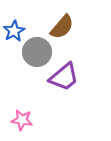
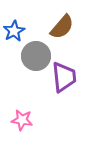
gray circle: moved 1 px left, 4 px down
purple trapezoid: rotated 56 degrees counterclockwise
